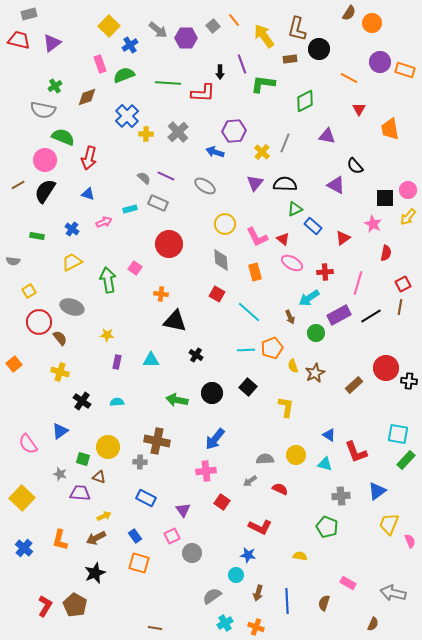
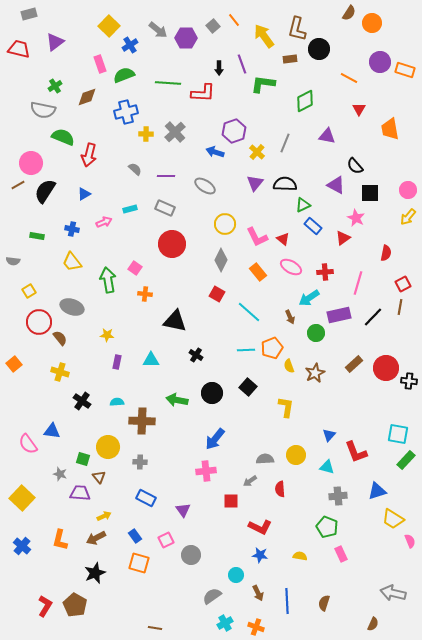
red trapezoid at (19, 40): moved 9 px down
purple triangle at (52, 43): moved 3 px right, 1 px up
black arrow at (220, 72): moved 1 px left, 4 px up
blue cross at (127, 116): moved 1 px left, 4 px up; rotated 30 degrees clockwise
purple hexagon at (234, 131): rotated 15 degrees counterclockwise
gray cross at (178, 132): moved 3 px left
yellow cross at (262, 152): moved 5 px left
red arrow at (89, 158): moved 3 px up
pink circle at (45, 160): moved 14 px left, 3 px down
purple line at (166, 176): rotated 24 degrees counterclockwise
gray semicircle at (144, 178): moved 9 px left, 9 px up
blue triangle at (88, 194): moved 4 px left; rotated 48 degrees counterclockwise
black square at (385, 198): moved 15 px left, 5 px up
gray rectangle at (158, 203): moved 7 px right, 5 px down
green triangle at (295, 209): moved 8 px right, 4 px up
pink star at (373, 224): moved 17 px left, 6 px up
blue cross at (72, 229): rotated 24 degrees counterclockwise
red circle at (169, 244): moved 3 px right
gray diamond at (221, 260): rotated 30 degrees clockwise
yellow trapezoid at (72, 262): rotated 100 degrees counterclockwise
pink ellipse at (292, 263): moved 1 px left, 4 px down
orange rectangle at (255, 272): moved 3 px right; rotated 24 degrees counterclockwise
orange cross at (161, 294): moved 16 px left
purple rectangle at (339, 315): rotated 15 degrees clockwise
black line at (371, 316): moved 2 px right, 1 px down; rotated 15 degrees counterclockwise
yellow semicircle at (293, 366): moved 4 px left
brown rectangle at (354, 385): moved 21 px up
blue triangle at (60, 431): moved 8 px left; rotated 42 degrees clockwise
blue triangle at (329, 435): rotated 40 degrees clockwise
brown cross at (157, 441): moved 15 px left, 20 px up; rotated 10 degrees counterclockwise
cyan triangle at (325, 464): moved 2 px right, 3 px down
brown triangle at (99, 477): rotated 32 degrees clockwise
red semicircle at (280, 489): rotated 119 degrees counterclockwise
blue triangle at (377, 491): rotated 18 degrees clockwise
gray cross at (341, 496): moved 3 px left
red square at (222, 502): moved 9 px right, 1 px up; rotated 35 degrees counterclockwise
yellow trapezoid at (389, 524): moved 4 px right, 5 px up; rotated 80 degrees counterclockwise
pink square at (172, 536): moved 6 px left, 4 px down
blue cross at (24, 548): moved 2 px left, 2 px up
gray circle at (192, 553): moved 1 px left, 2 px down
blue star at (248, 555): moved 12 px right
pink rectangle at (348, 583): moved 7 px left, 29 px up; rotated 35 degrees clockwise
brown arrow at (258, 593): rotated 42 degrees counterclockwise
